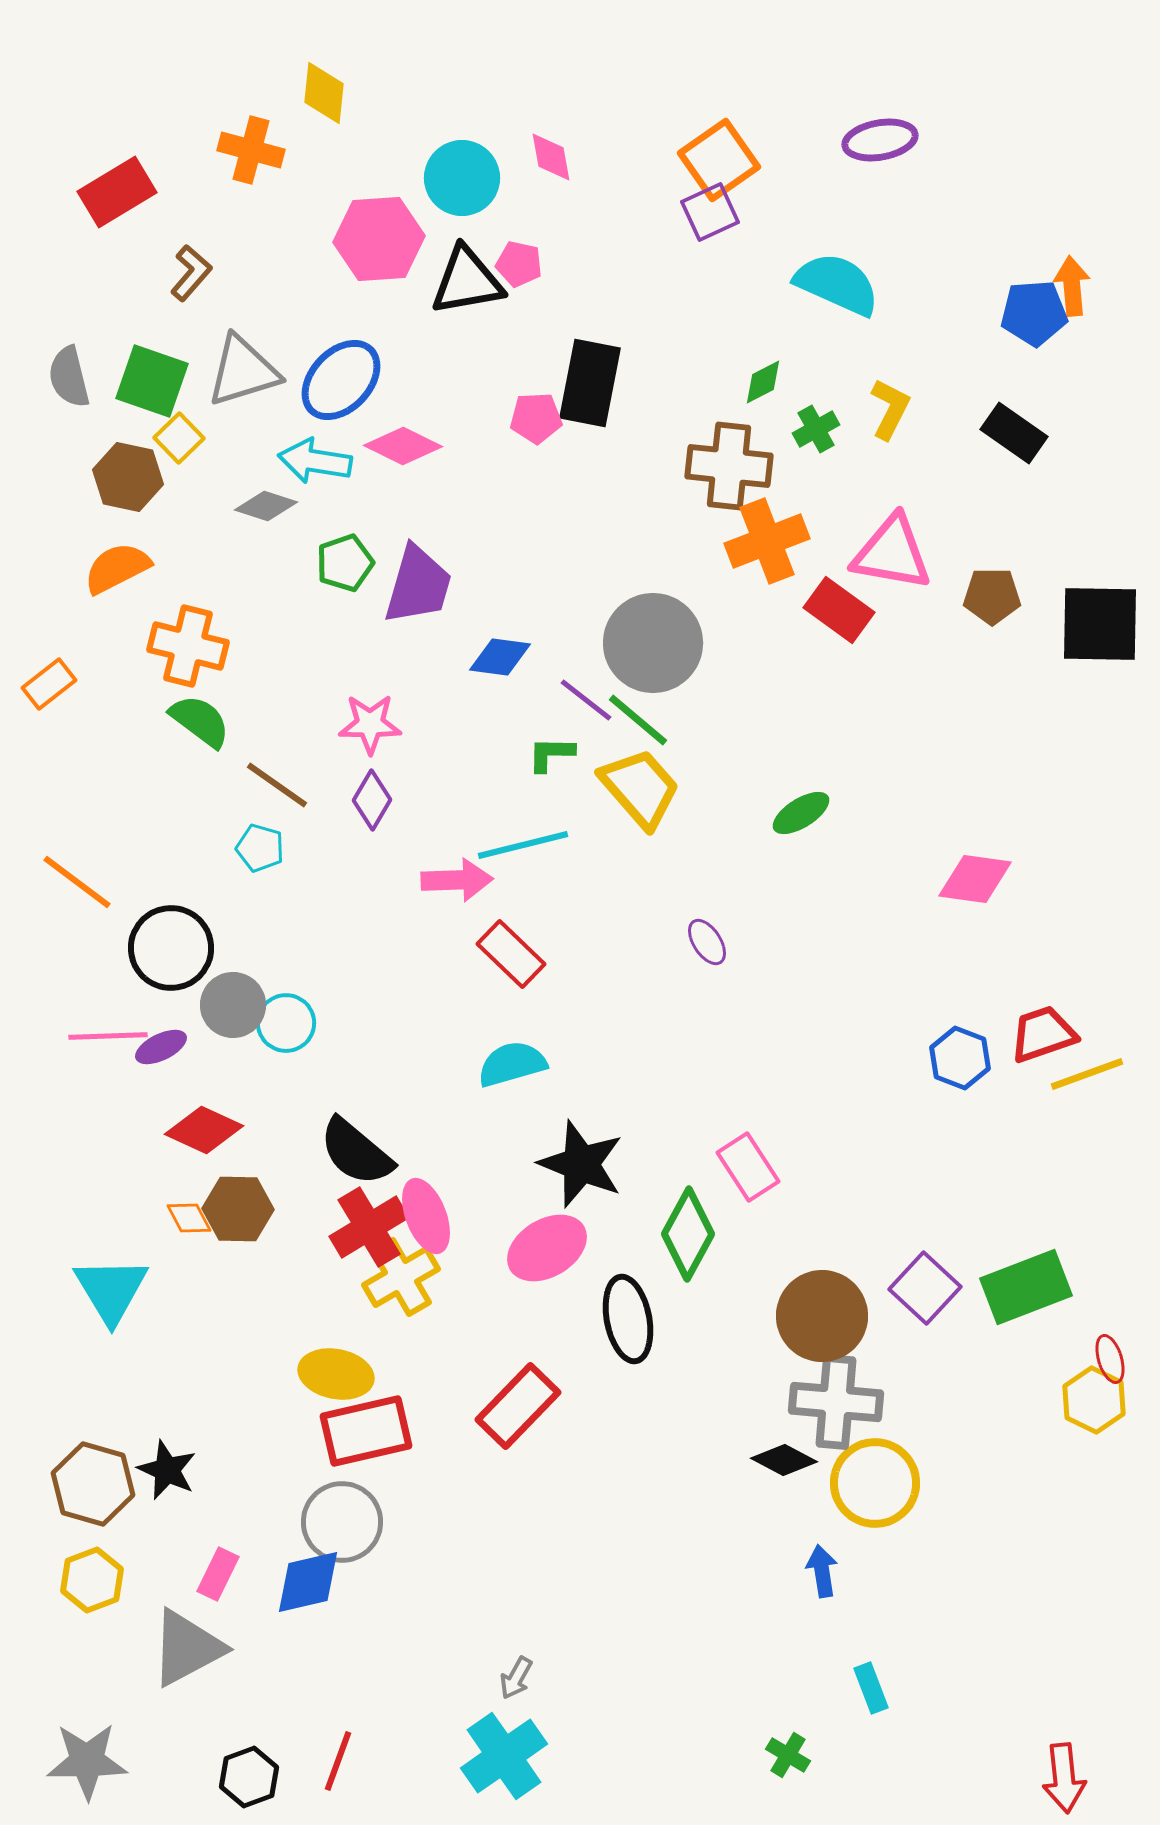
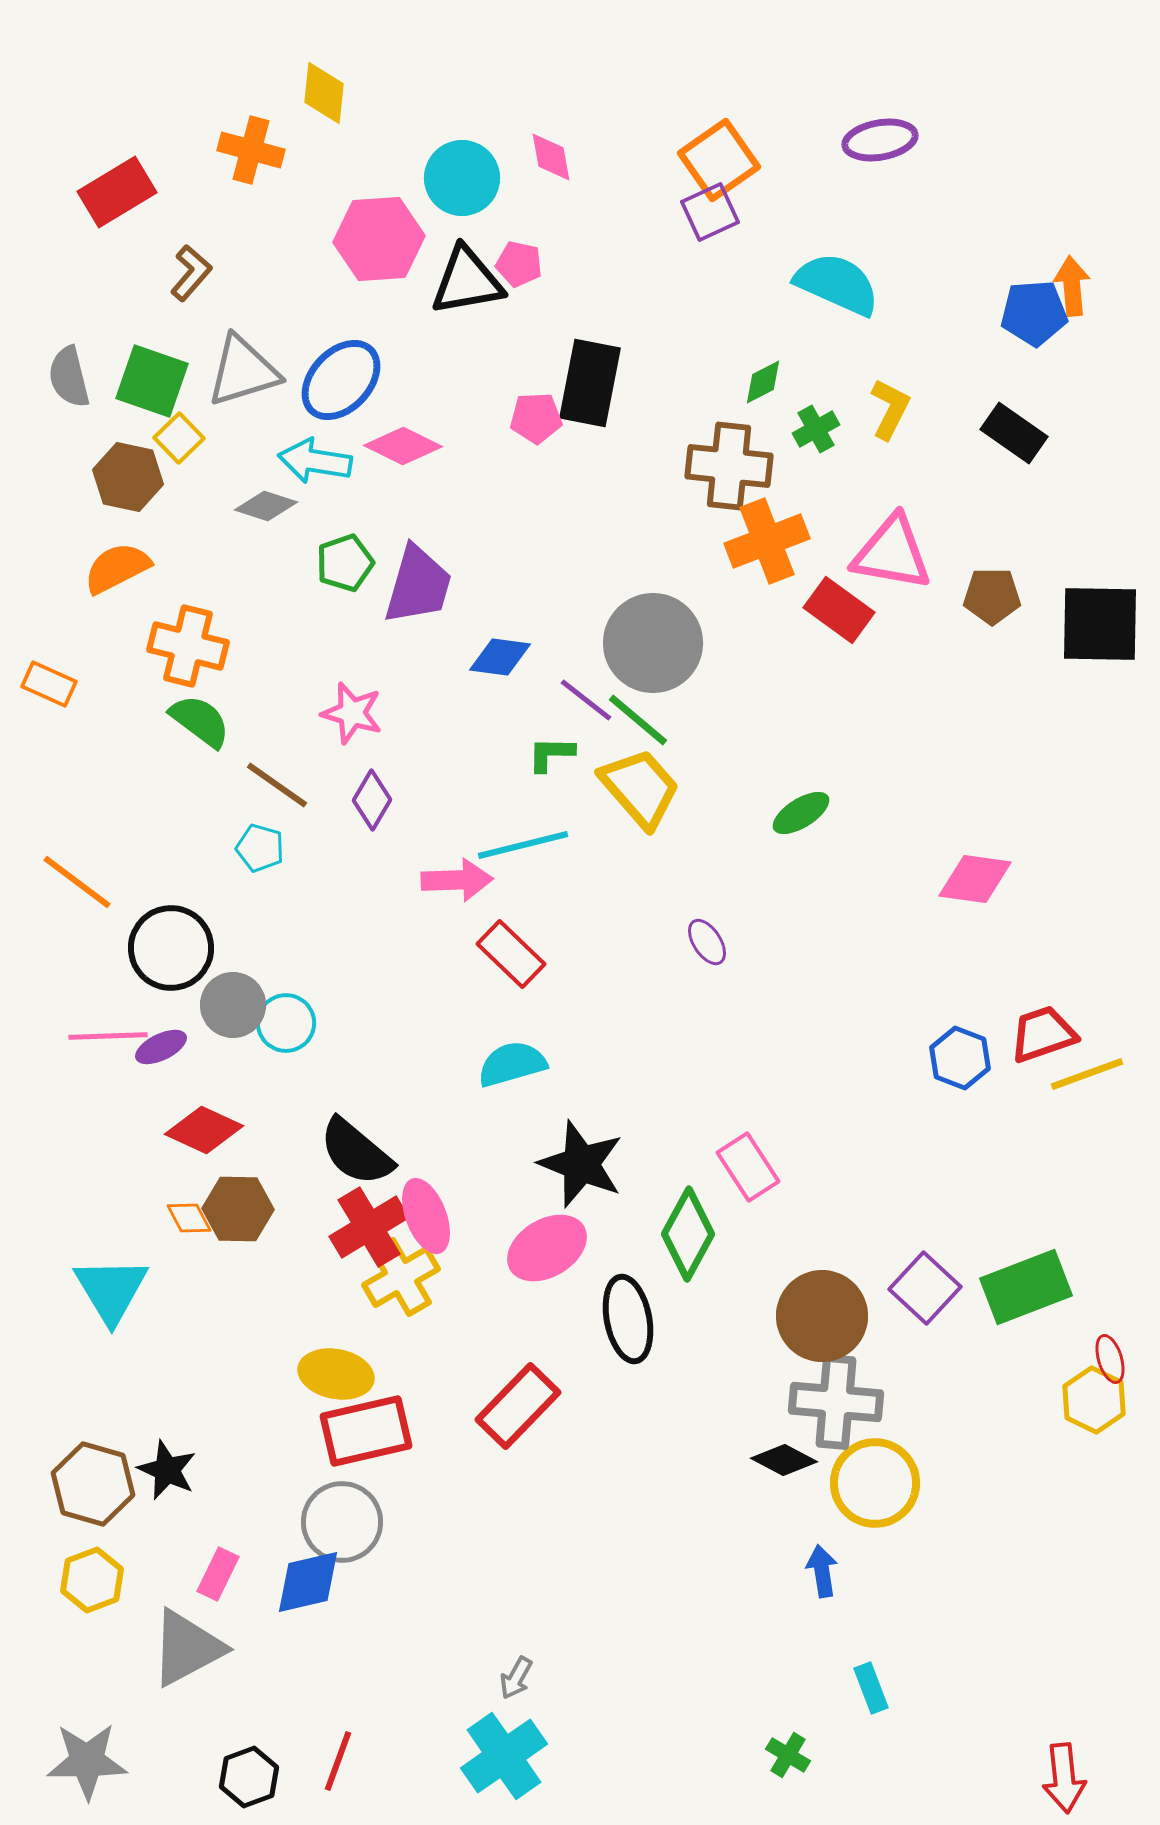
orange rectangle at (49, 684): rotated 62 degrees clockwise
pink star at (370, 724): moved 18 px left, 11 px up; rotated 16 degrees clockwise
